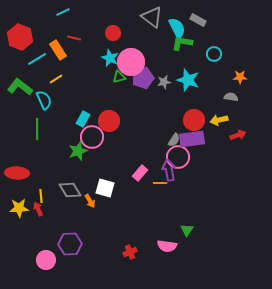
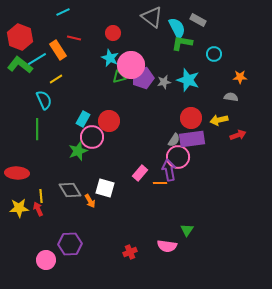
pink circle at (131, 62): moved 3 px down
green L-shape at (20, 87): moved 22 px up
red circle at (194, 120): moved 3 px left, 2 px up
